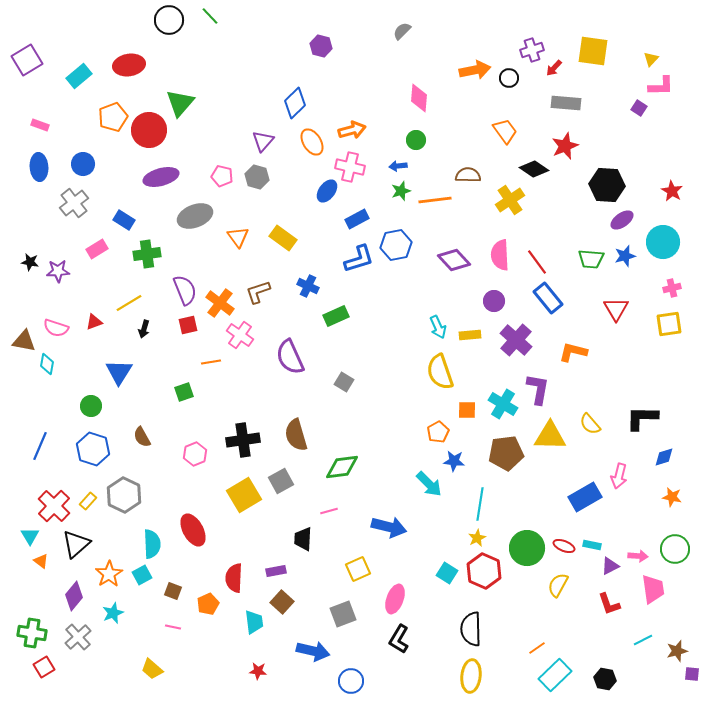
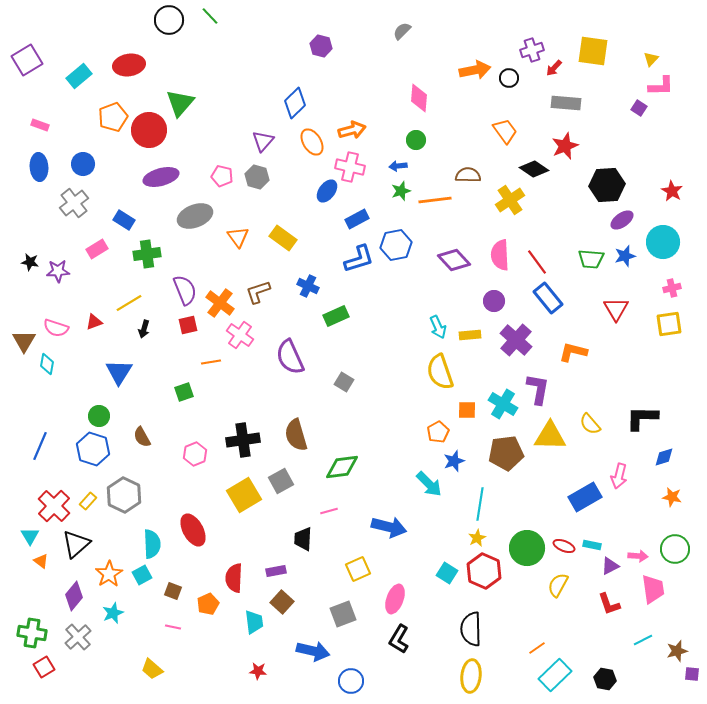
black hexagon at (607, 185): rotated 8 degrees counterclockwise
brown triangle at (24, 341): rotated 50 degrees clockwise
green circle at (91, 406): moved 8 px right, 10 px down
blue star at (454, 461): rotated 25 degrees counterclockwise
